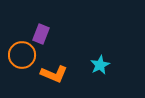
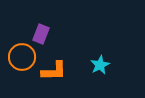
orange circle: moved 2 px down
orange L-shape: moved 3 px up; rotated 24 degrees counterclockwise
